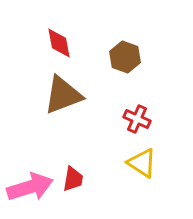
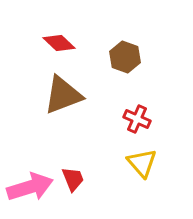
red diamond: rotated 36 degrees counterclockwise
yellow triangle: rotated 16 degrees clockwise
red trapezoid: rotated 32 degrees counterclockwise
